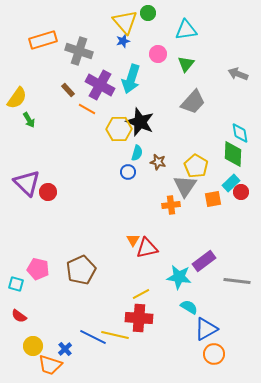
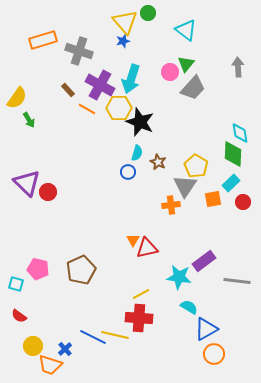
cyan triangle at (186, 30): rotated 45 degrees clockwise
pink circle at (158, 54): moved 12 px right, 18 px down
gray arrow at (238, 74): moved 7 px up; rotated 66 degrees clockwise
gray trapezoid at (193, 102): moved 14 px up
yellow hexagon at (119, 129): moved 21 px up
brown star at (158, 162): rotated 14 degrees clockwise
red circle at (241, 192): moved 2 px right, 10 px down
